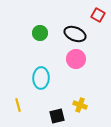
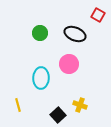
pink circle: moved 7 px left, 5 px down
black square: moved 1 px right, 1 px up; rotated 28 degrees counterclockwise
